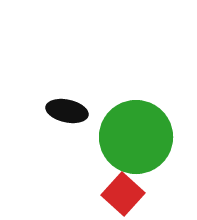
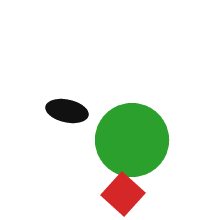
green circle: moved 4 px left, 3 px down
